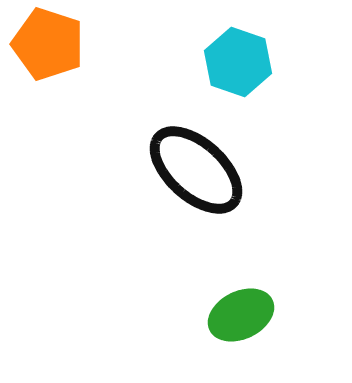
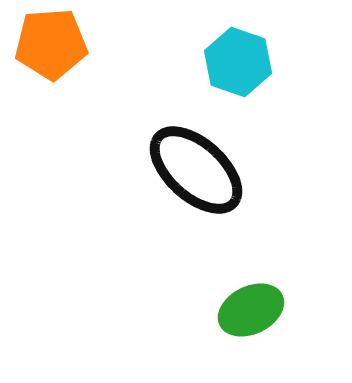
orange pentagon: moved 3 px right; rotated 22 degrees counterclockwise
green ellipse: moved 10 px right, 5 px up
